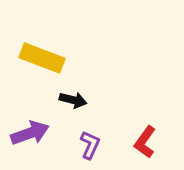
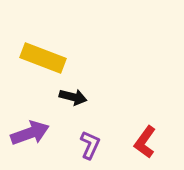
yellow rectangle: moved 1 px right
black arrow: moved 3 px up
